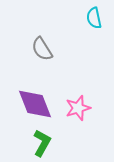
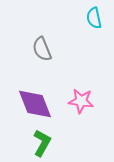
gray semicircle: rotated 10 degrees clockwise
pink star: moved 3 px right, 7 px up; rotated 25 degrees clockwise
